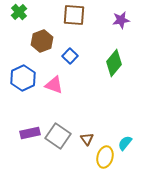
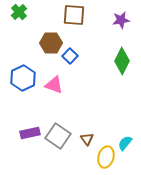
brown hexagon: moved 9 px right, 2 px down; rotated 20 degrees clockwise
green diamond: moved 8 px right, 2 px up; rotated 12 degrees counterclockwise
yellow ellipse: moved 1 px right
